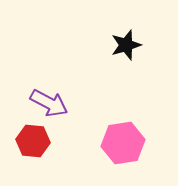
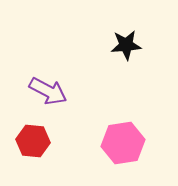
black star: rotated 12 degrees clockwise
purple arrow: moved 1 px left, 12 px up
